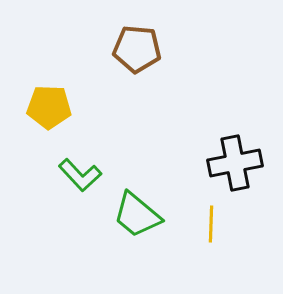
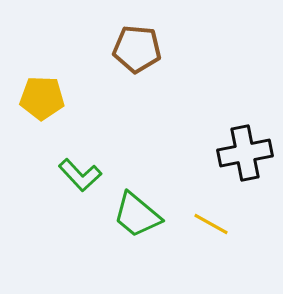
yellow pentagon: moved 7 px left, 9 px up
black cross: moved 10 px right, 10 px up
yellow line: rotated 63 degrees counterclockwise
